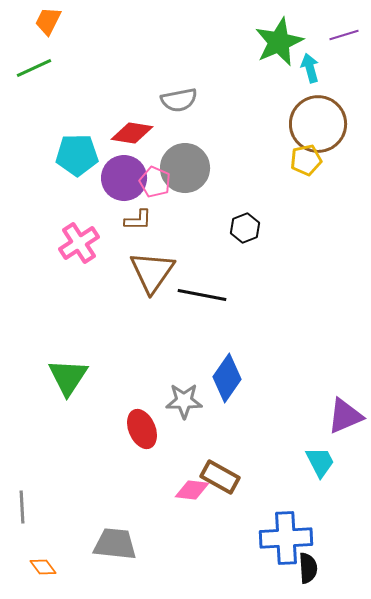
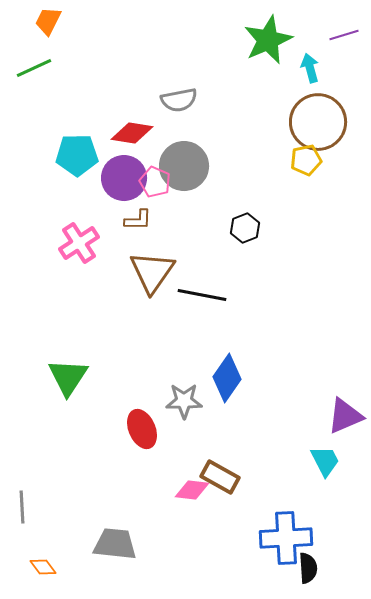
green star: moved 11 px left, 2 px up
brown circle: moved 2 px up
gray circle: moved 1 px left, 2 px up
cyan trapezoid: moved 5 px right, 1 px up
